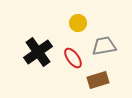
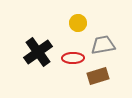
gray trapezoid: moved 1 px left, 1 px up
red ellipse: rotated 55 degrees counterclockwise
brown rectangle: moved 4 px up
